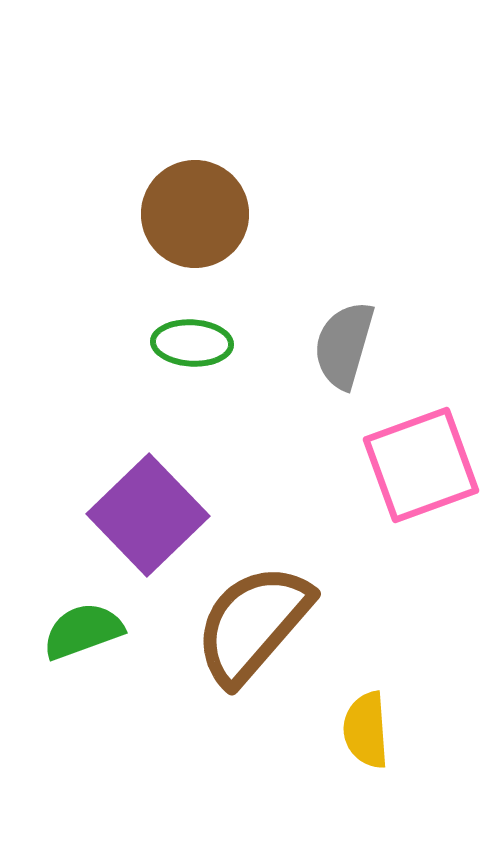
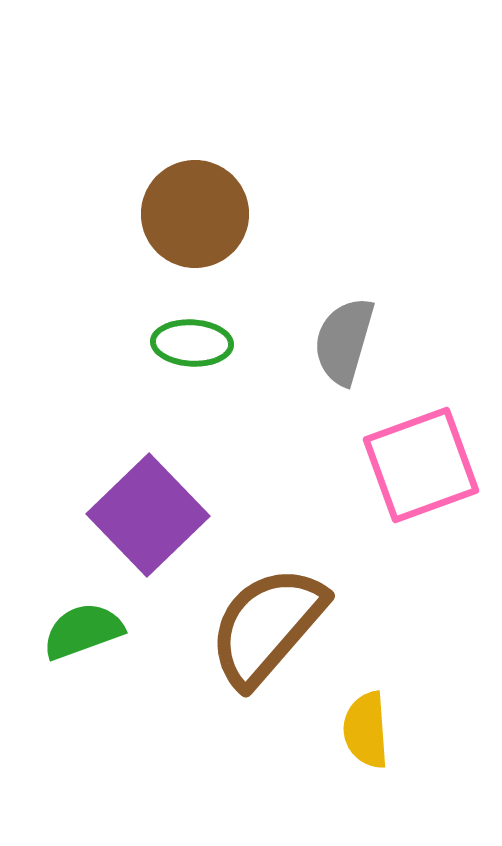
gray semicircle: moved 4 px up
brown semicircle: moved 14 px right, 2 px down
